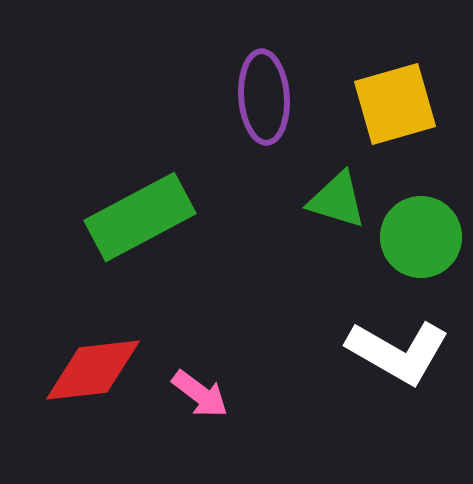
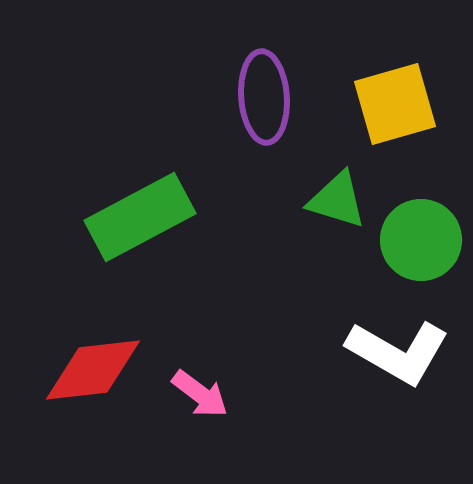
green circle: moved 3 px down
